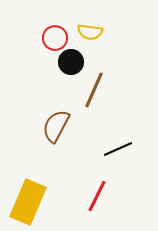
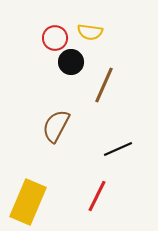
brown line: moved 10 px right, 5 px up
